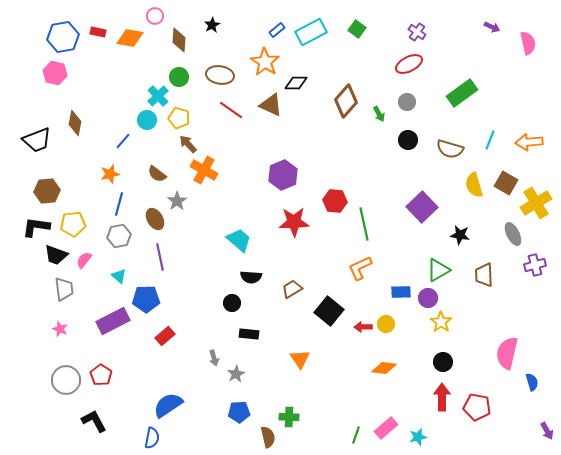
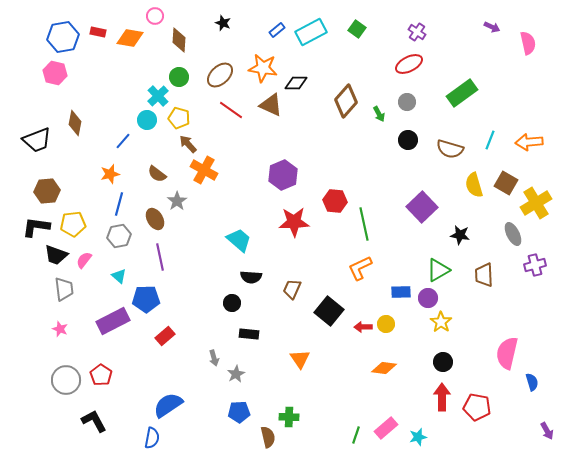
black star at (212, 25): moved 11 px right, 2 px up; rotated 21 degrees counterclockwise
orange star at (265, 62): moved 2 px left, 6 px down; rotated 24 degrees counterclockwise
brown ellipse at (220, 75): rotated 52 degrees counterclockwise
brown trapezoid at (292, 289): rotated 35 degrees counterclockwise
